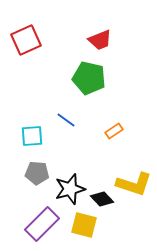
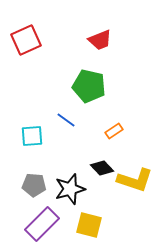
green pentagon: moved 8 px down
gray pentagon: moved 3 px left, 12 px down
yellow L-shape: moved 1 px right, 4 px up
black diamond: moved 31 px up
yellow square: moved 5 px right
